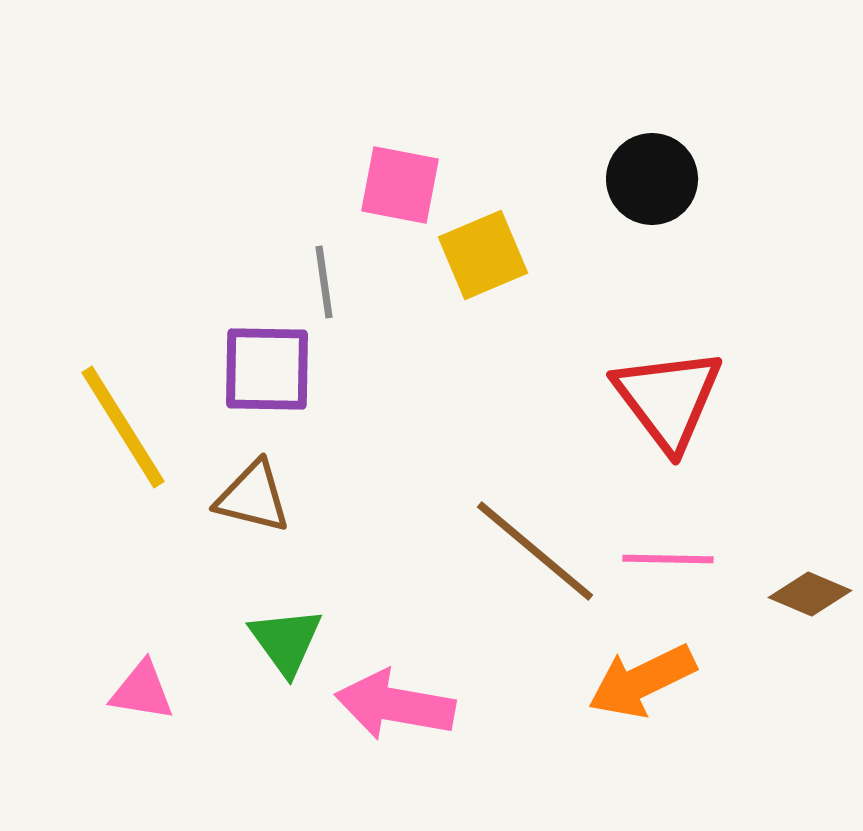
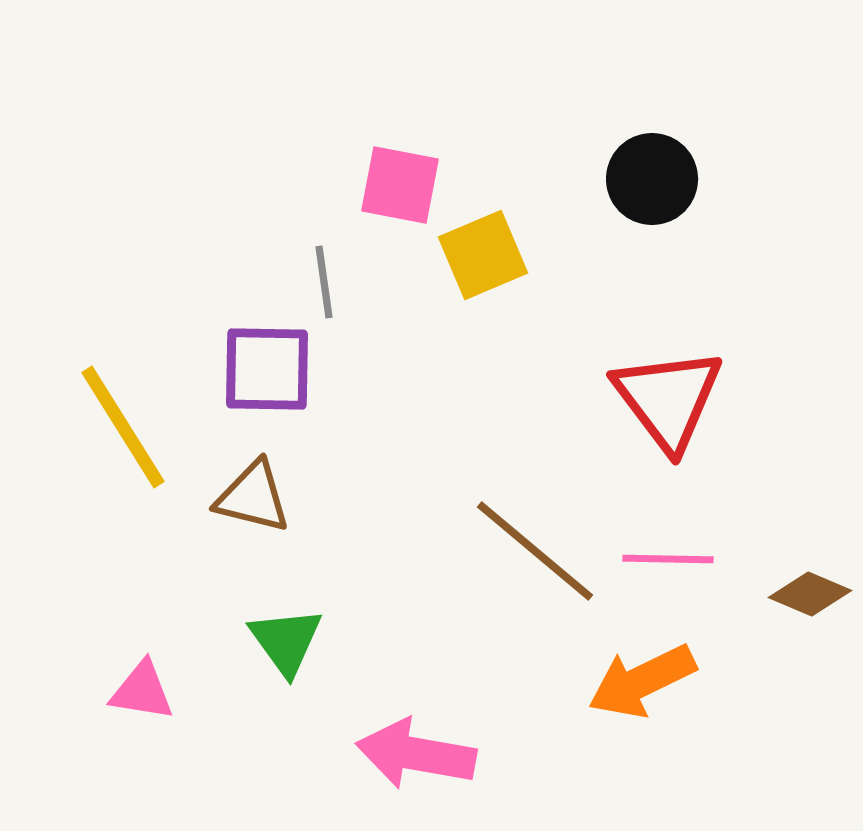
pink arrow: moved 21 px right, 49 px down
